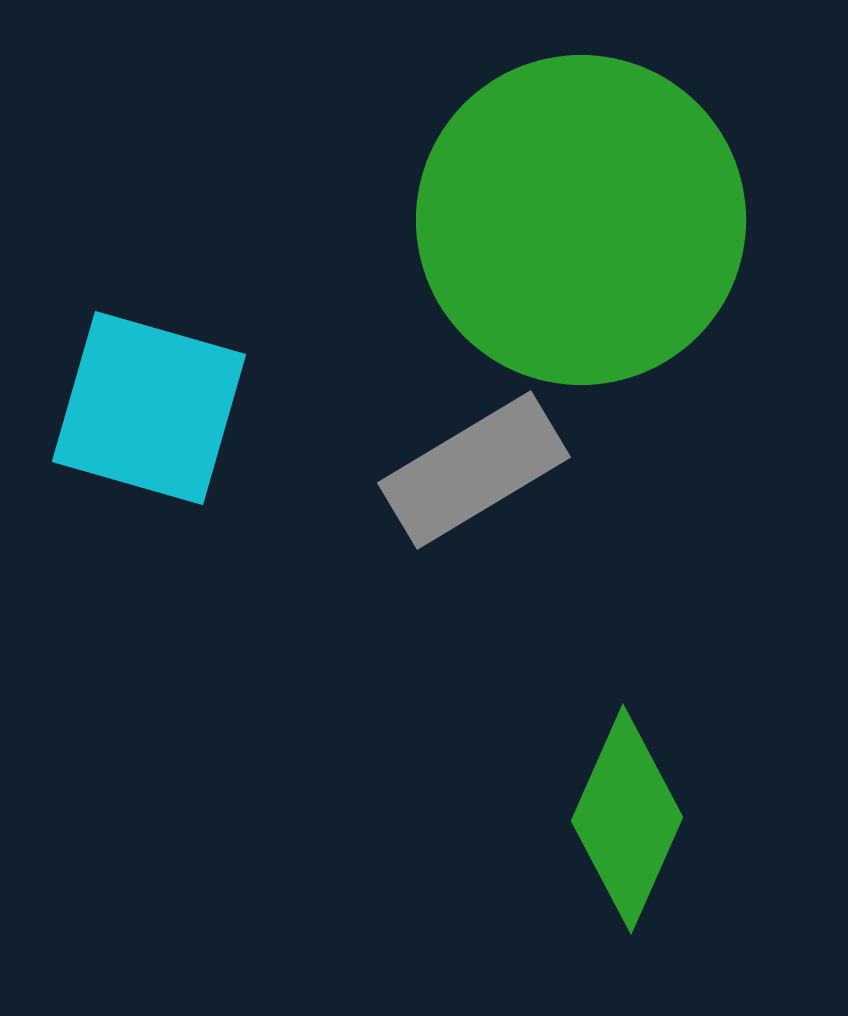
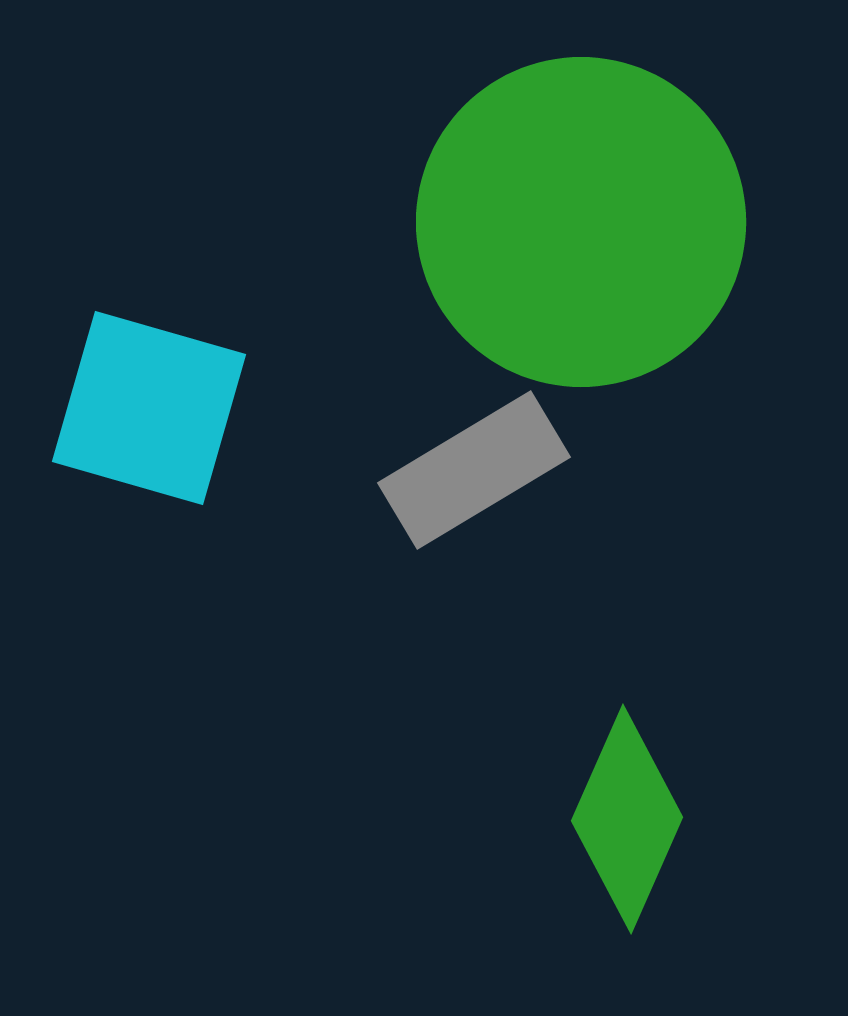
green circle: moved 2 px down
